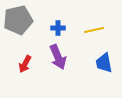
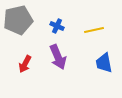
blue cross: moved 1 px left, 2 px up; rotated 24 degrees clockwise
